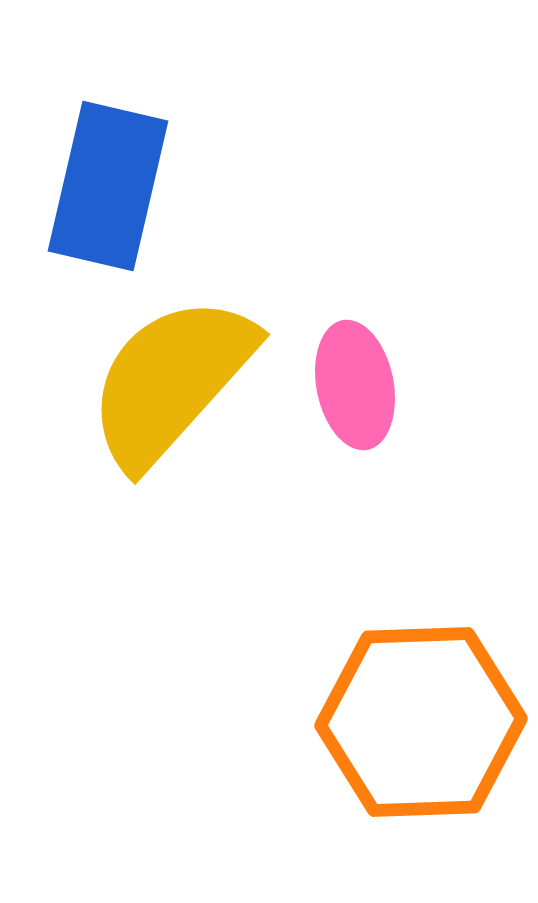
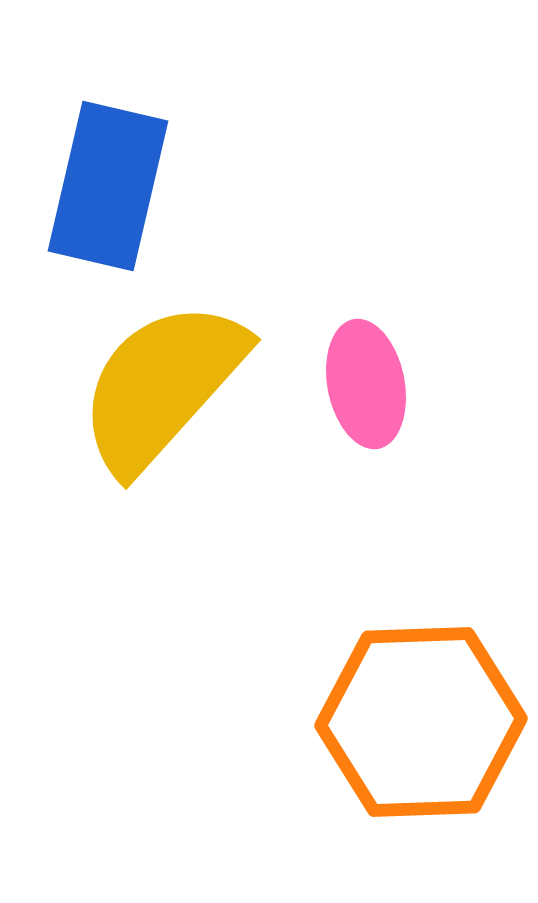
yellow semicircle: moved 9 px left, 5 px down
pink ellipse: moved 11 px right, 1 px up
